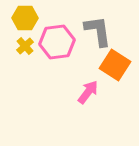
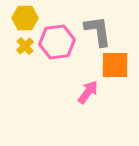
orange square: rotated 32 degrees counterclockwise
